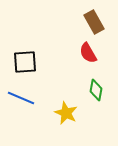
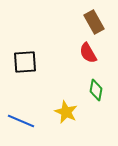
blue line: moved 23 px down
yellow star: moved 1 px up
